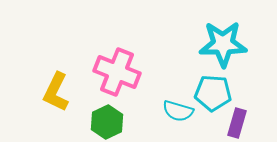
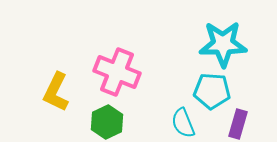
cyan pentagon: moved 1 px left, 2 px up
cyan semicircle: moved 5 px right, 12 px down; rotated 52 degrees clockwise
purple rectangle: moved 1 px right, 1 px down
